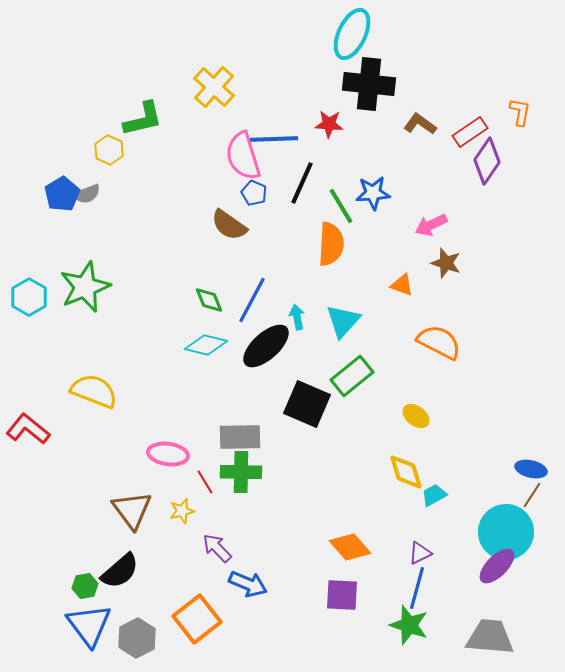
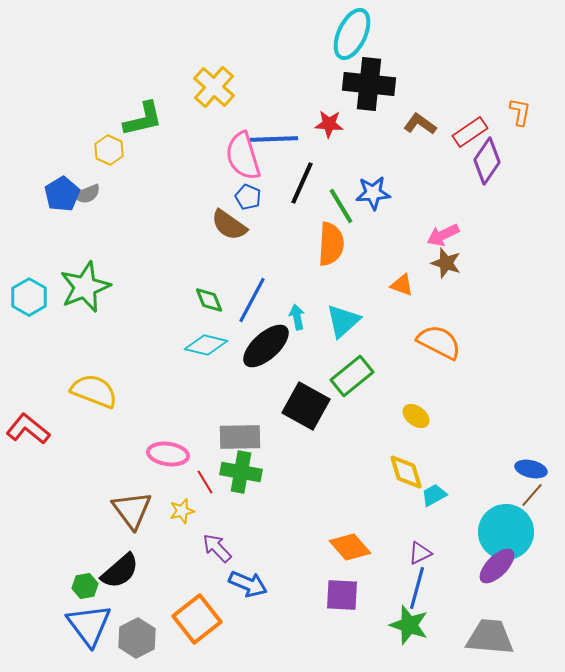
blue pentagon at (254, 193): moved 6 px left, 4 px down
pink arrow at (431, 225): moved 12 px right, 10 px down
cyan triangle at (343, 321): rotated 6 degrees clockwise
black square at (307, 404): moved 1 px left, 2 px down; rotated 6 degrees clockwise
green cross at (241, 472): rotated 9 degrees clockwise
brown line at (532, 495): rotated 8 degrees clockwise
